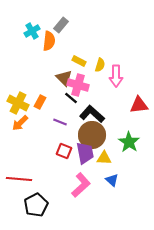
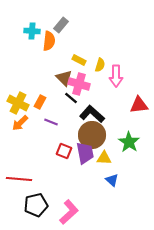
cyan cross: rotated 35 degrees clockwise
yellow rectangle: moved 1 px up
pink cross: moved 1 px right, 1 px up
purple line: moved 9 px left
pink L-shape: moved 12 px left, 27 px down
black pentagon: rotated 15 degrees clockwise
